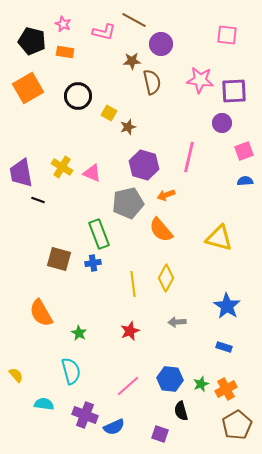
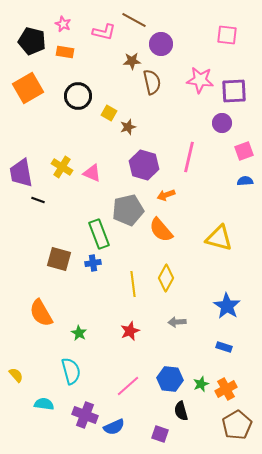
gray pentagon at (128, 203): moved 7 px down
